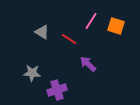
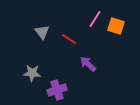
pink line: moved 4 px right, 2 px up
gray triangle: rotated 21 degrees clockwise
